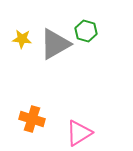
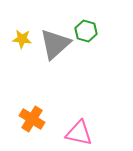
gray triangle: rotated 12 degrees counterclockwise
orange cross: rotated 15 degrees clockwise
pink triangle: rotated 44 degrees clockwise
